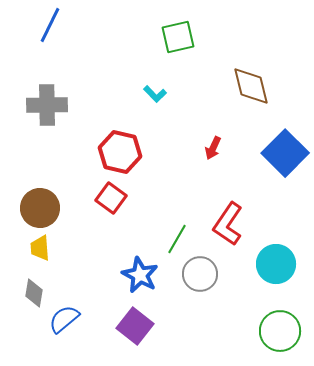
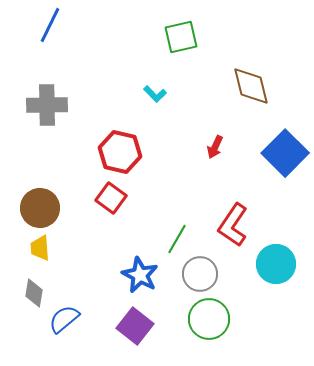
green square: moved 3 px right
red arrow: moved 2 px right, 1 px up
red L-shape: moved 5 px right, 1 px down
green circle: moved 71 px left, 12 px up
